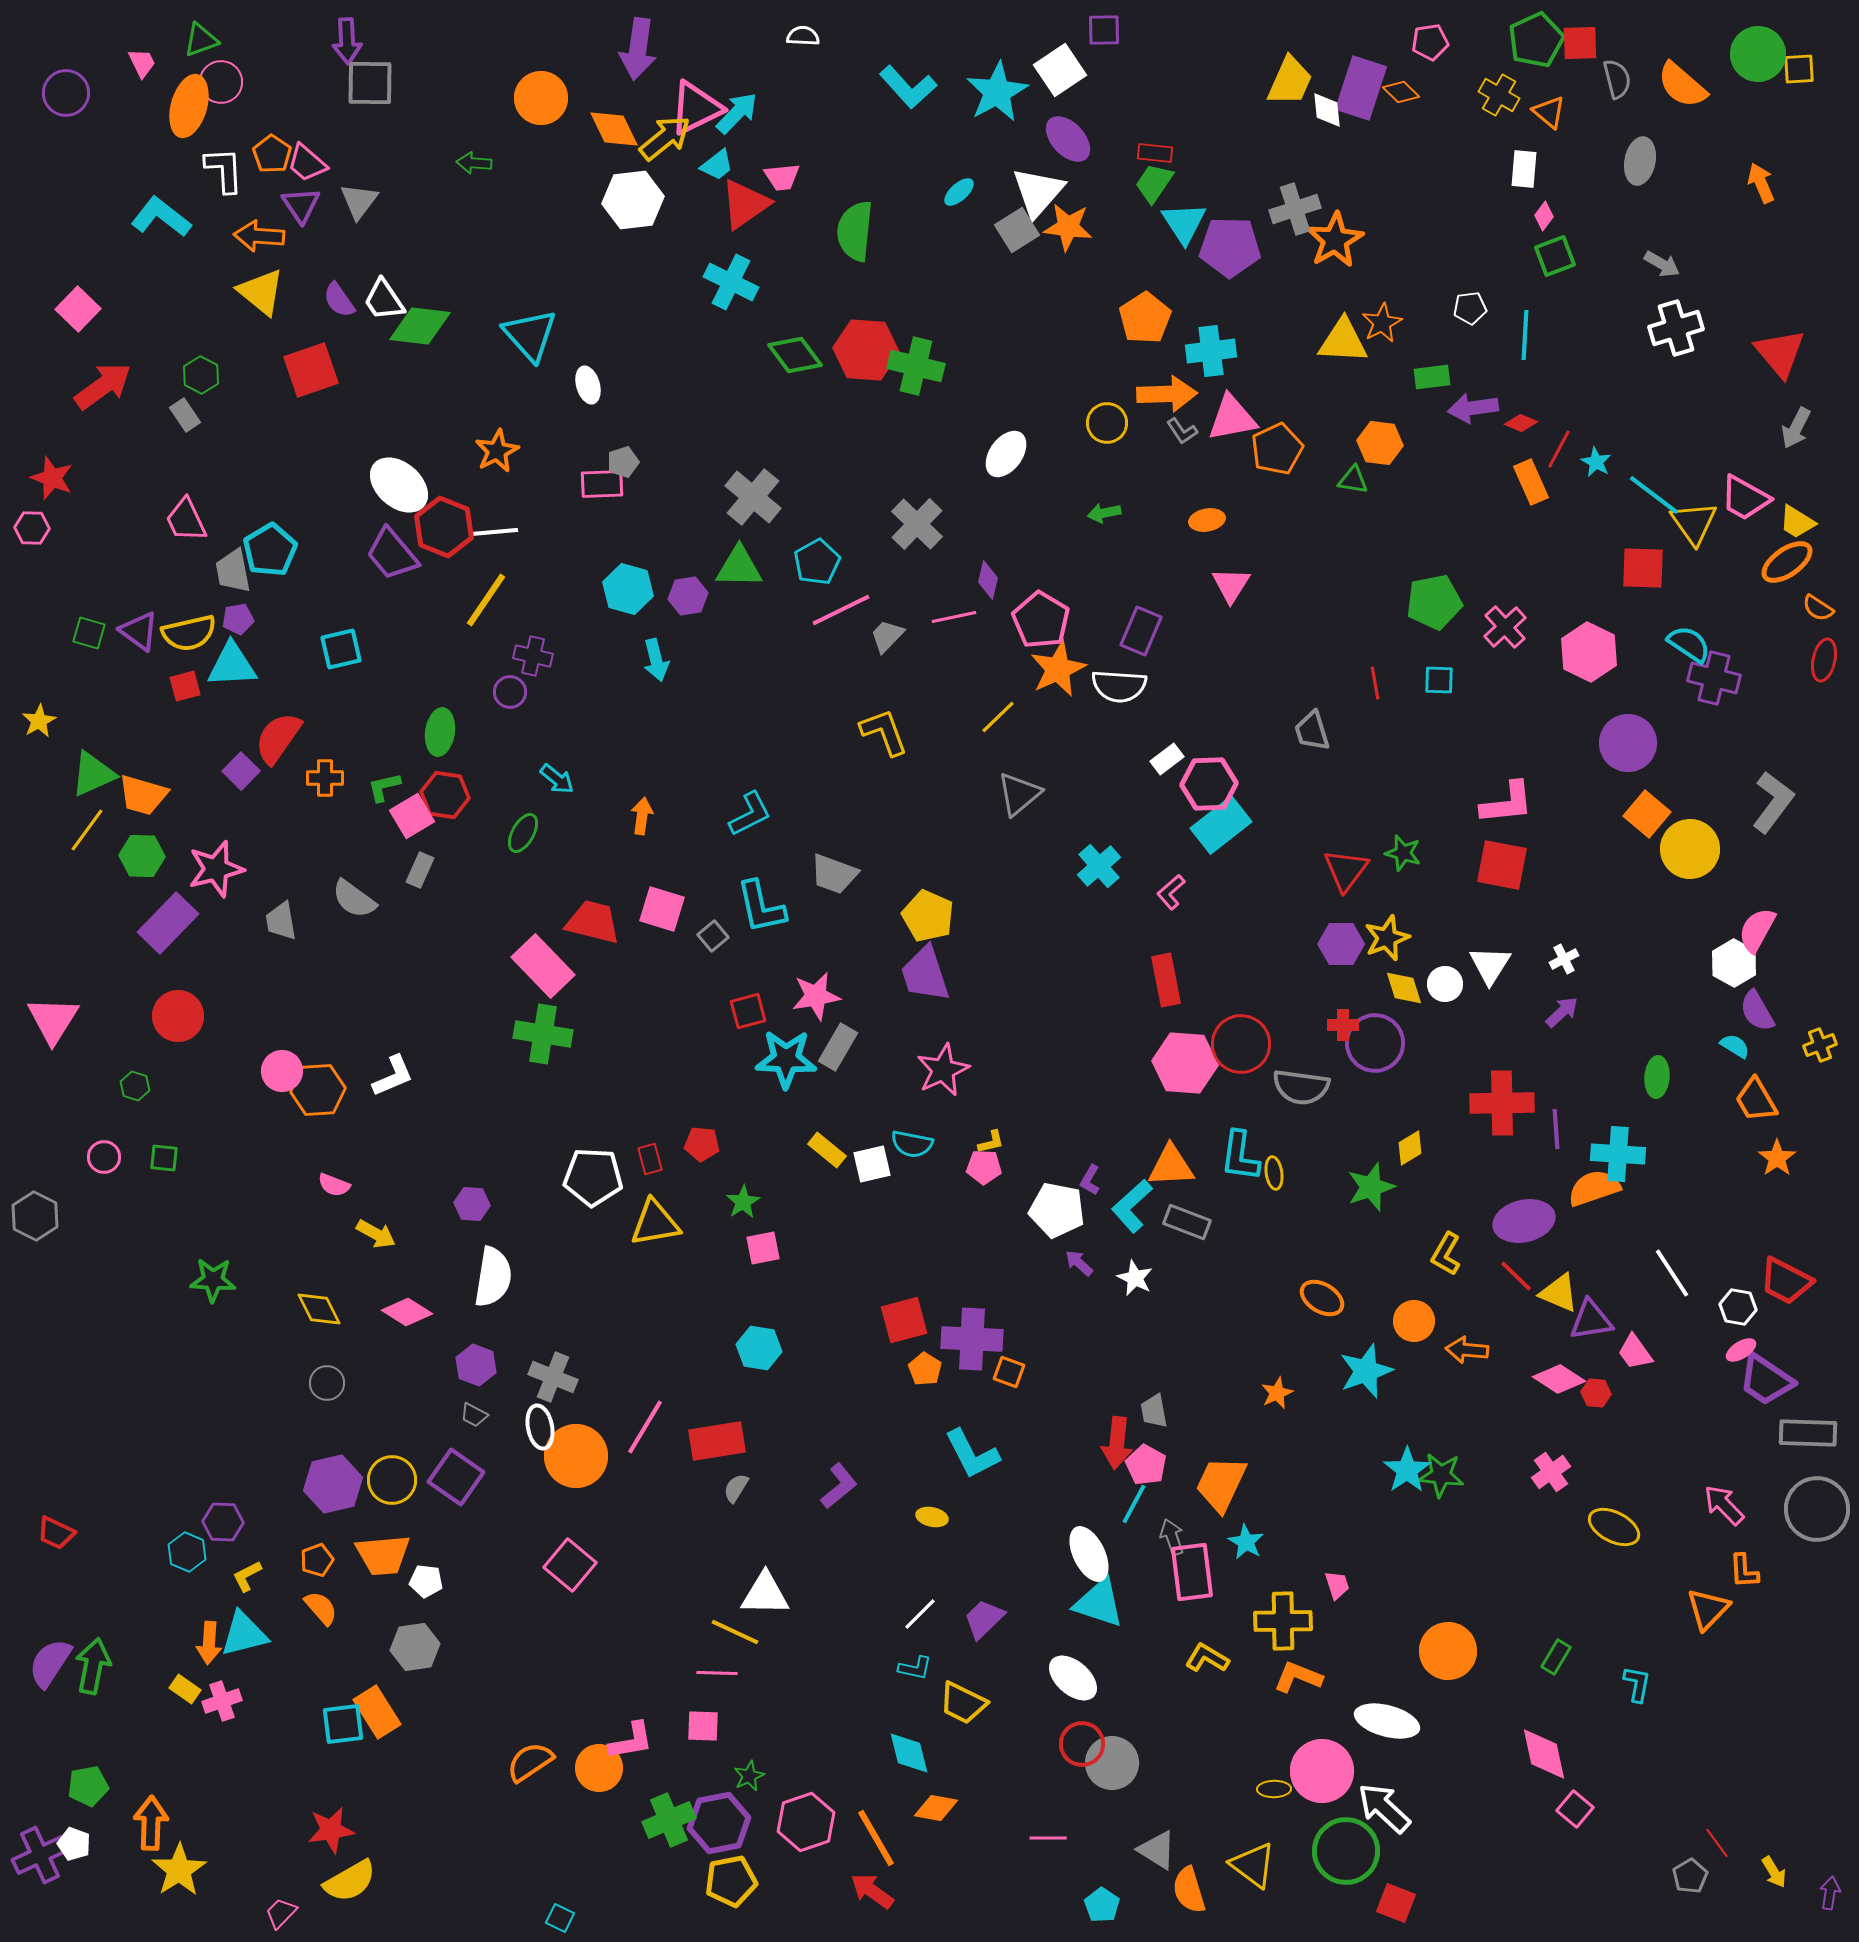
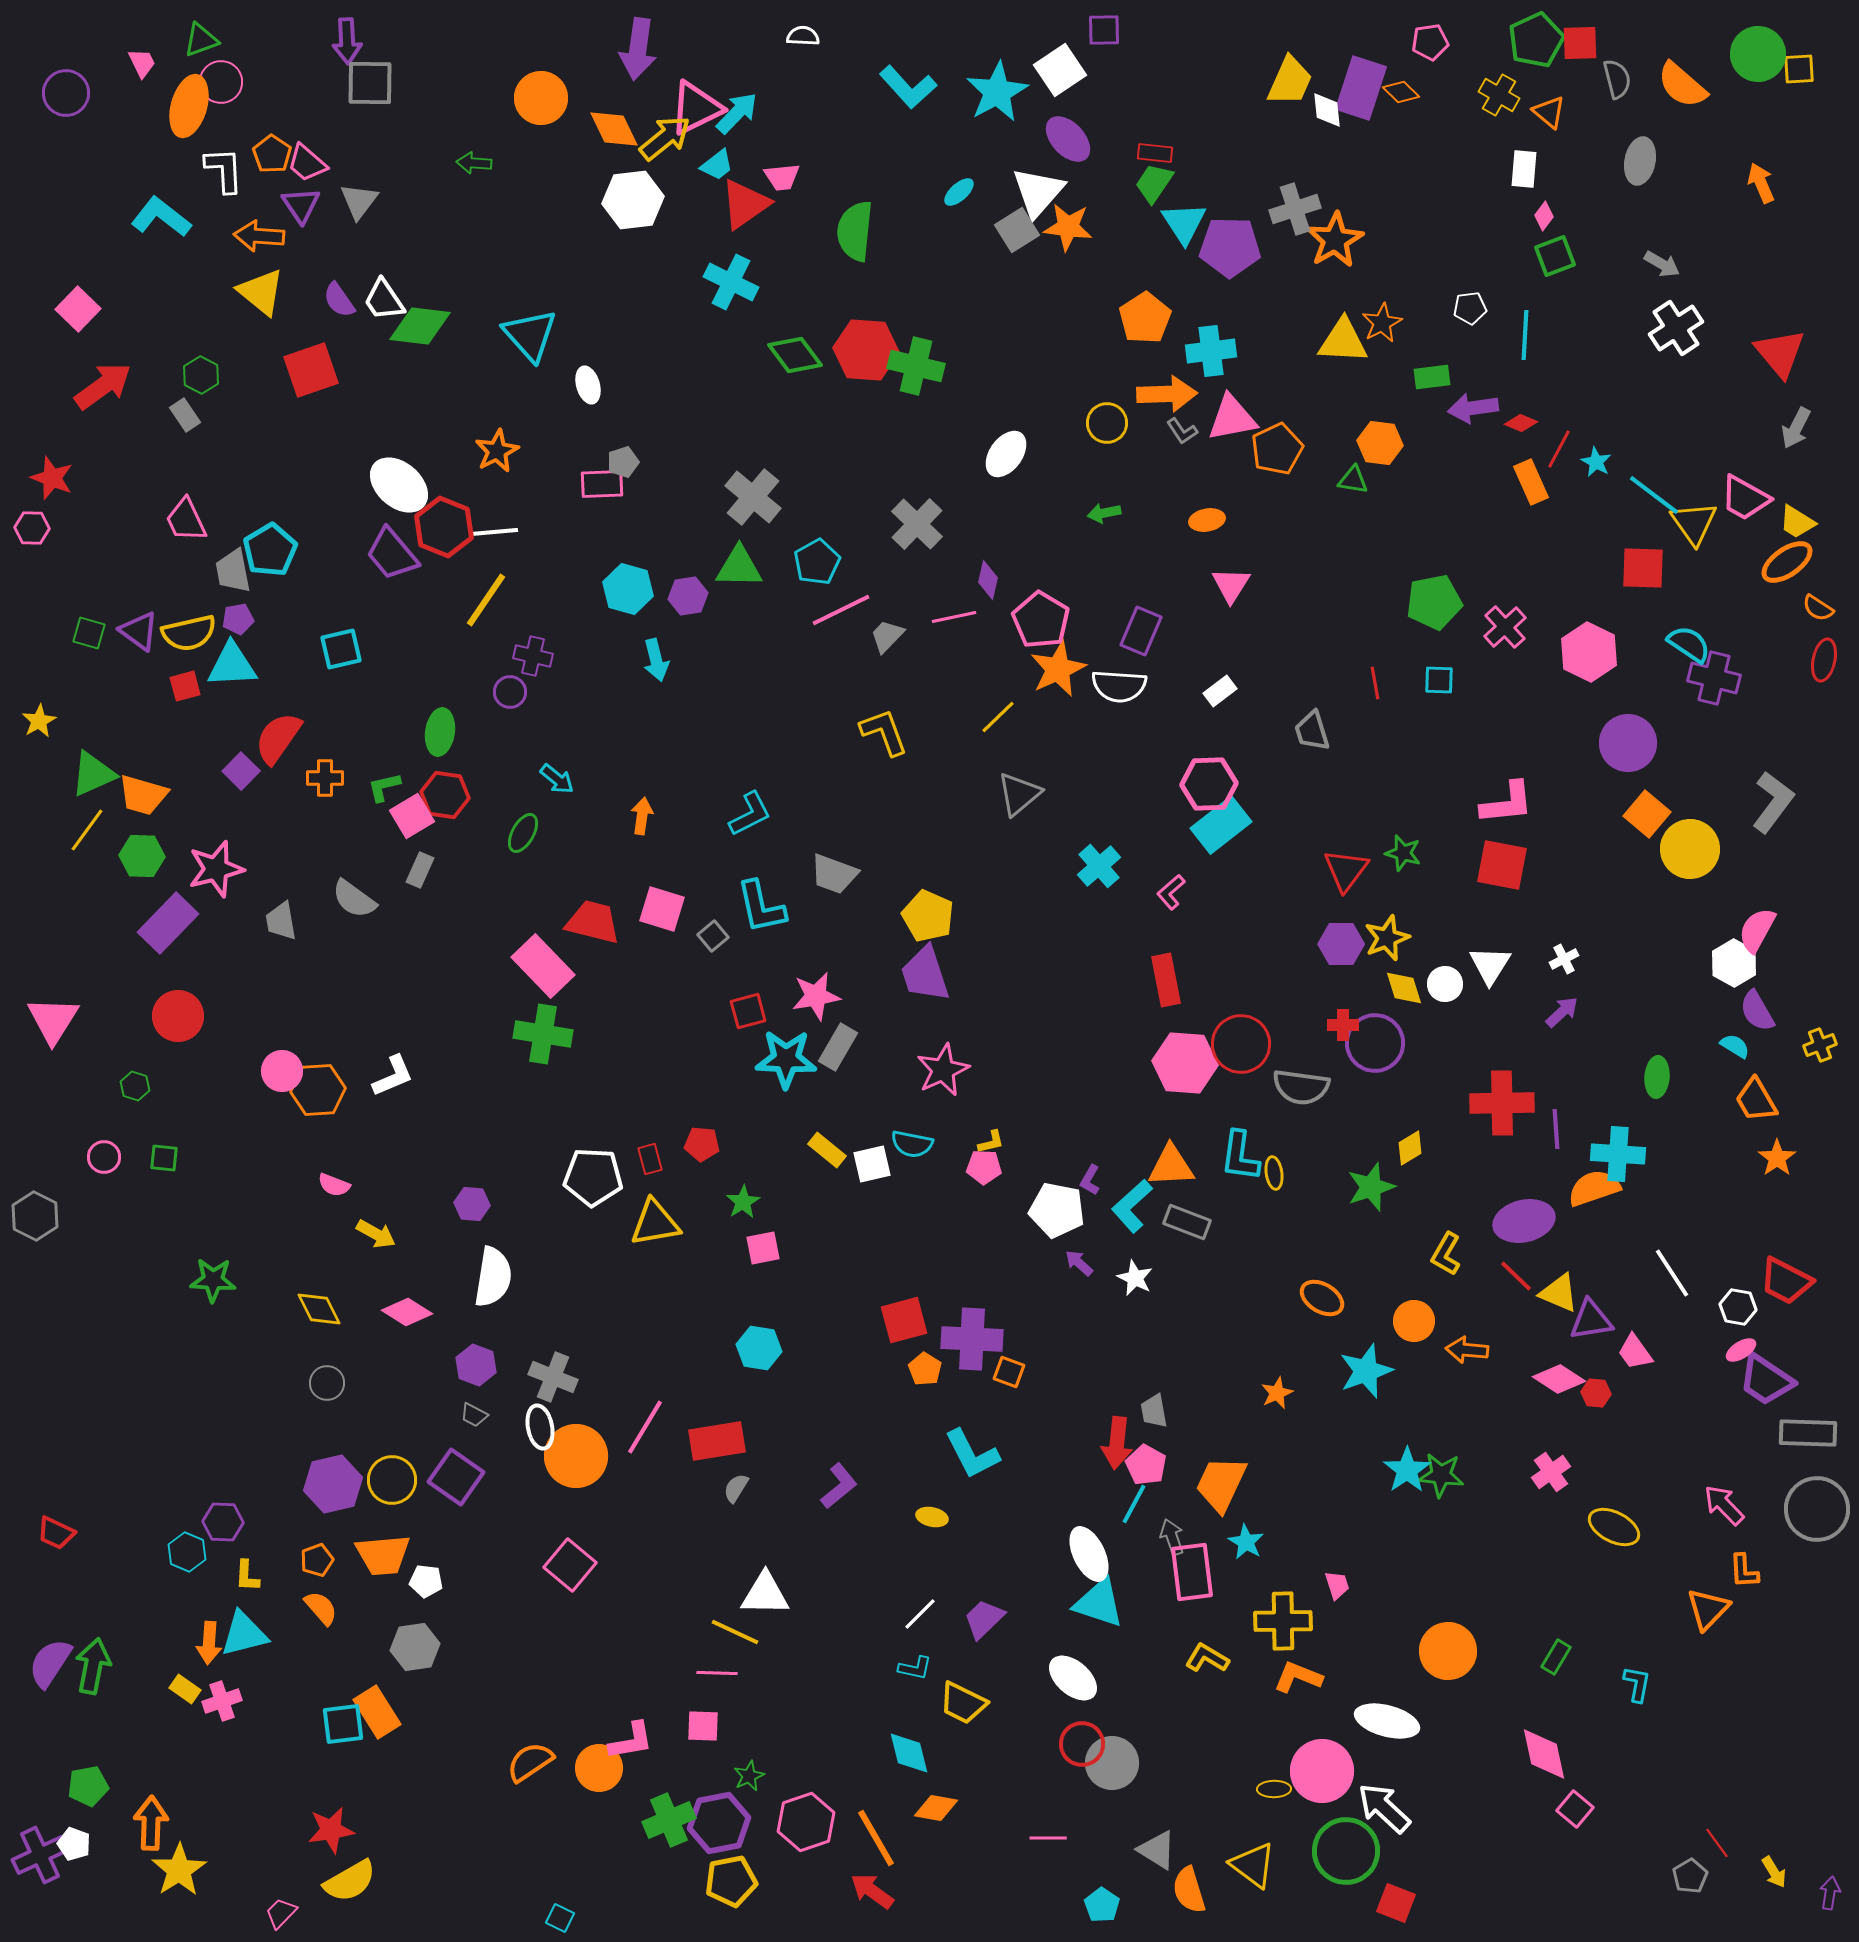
white cross at (1676, 328): rotated 16 degrees counterclockwise
white rectangle at (1167, 759): moved 53 px right, 68 px up
yellow L-shape at (247, 1576): rotated 60 degrees counterclockwise
